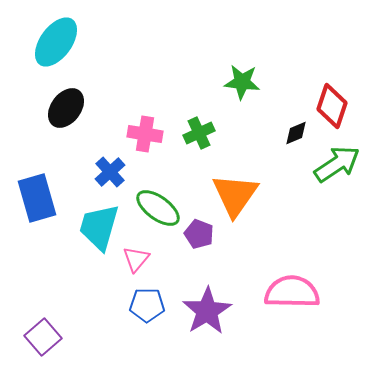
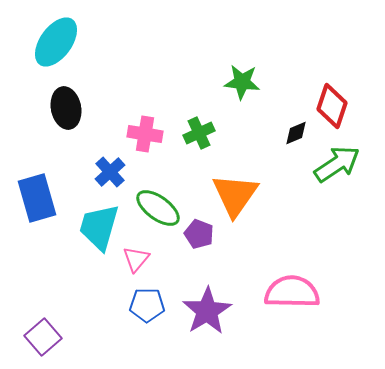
black ellipse: rotated 48 degrees counterclockwise
